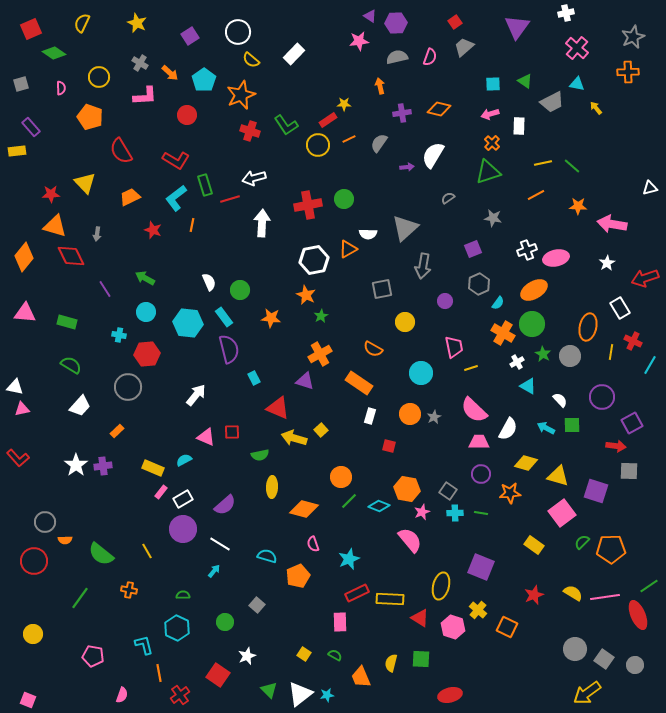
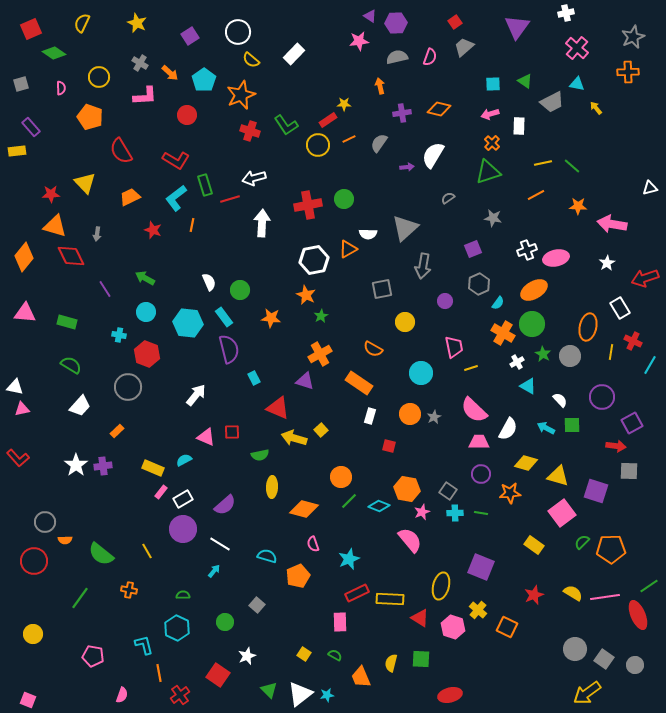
red hexagon at (147, 354): rotated 25 degrees clockwise
